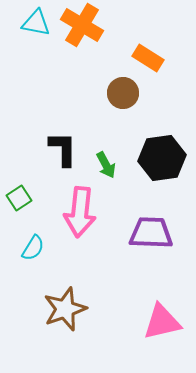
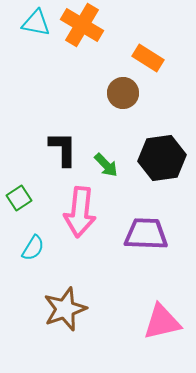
green arrow: rotated 16 degrees counterclockwise
purple trapezoid: moved 5 px left, 1 px down
